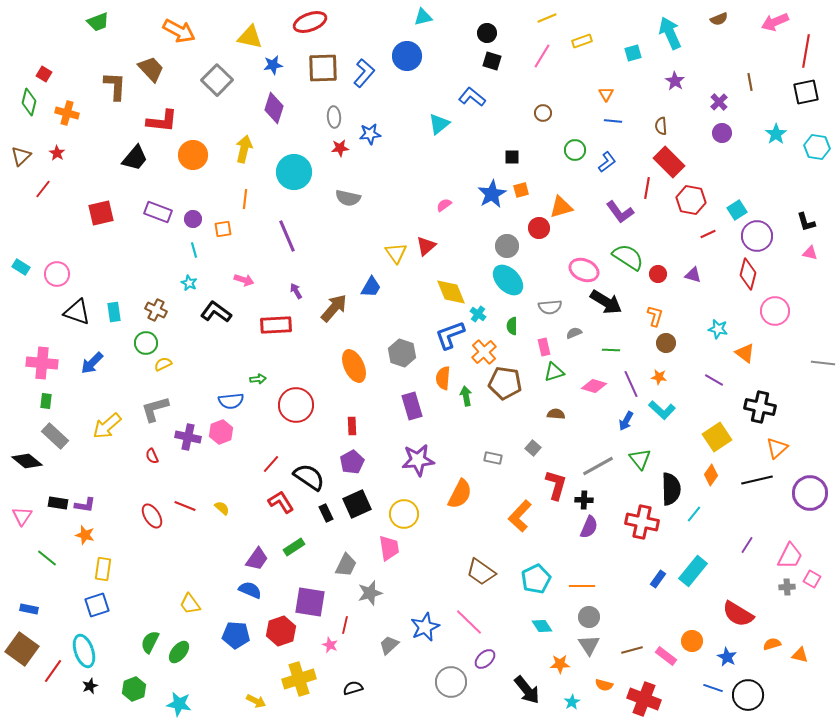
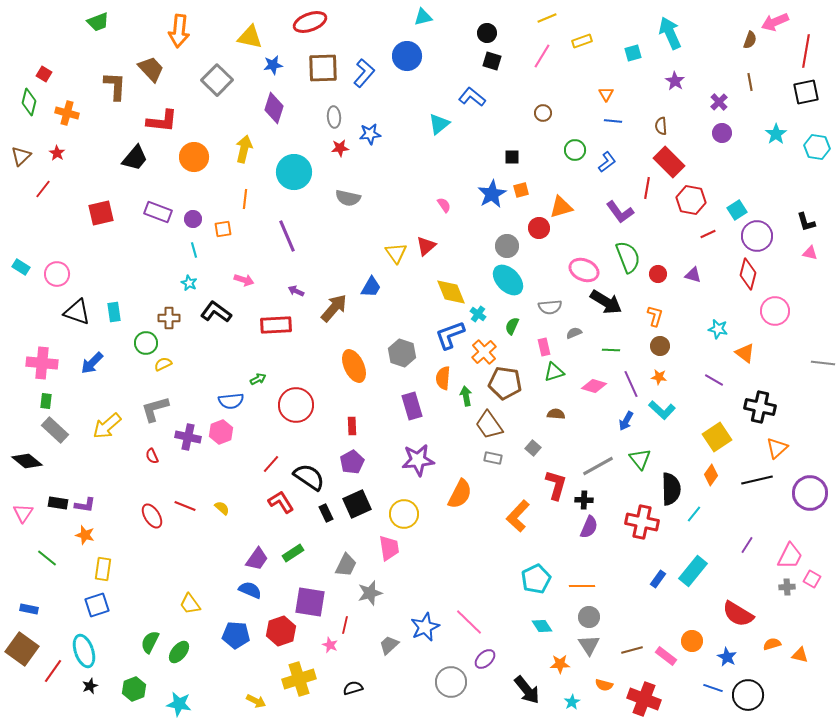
brown semicircle at (719, 19): moved 31 px right, 21 px down; rotated 48 degrees counterclockwise
orange arrow at (179, 31): rotated 68 degrees clockwise
orange circle at (193, 155): moved 1 px right, 2 px down
pink semicircle at (444, 205): rotated 91 degrees clockwise
green semicircle at (628, 257): rotated 36 degrees clockwise
purple arrow at (296, 291): rotated 35 degrees counterclockwise
brown cross at (156, 310): moved 13 px right, 8 px down; rotated 25 degrees counterclockwise
green semicircle at (512, 326): rotated 24 degrees clockwise
brown circle at (666, 343): moved 6 px left, 3 px down
green arrow at (258, 379): rotated 21 degrees counterclockwise
gray rectangle at (55, 436): moved 6 px up
pink triangle at (22, 516): moved 1 px right, 3 px up
orange L-shape at (520, 516): moved 2 px left
green rectangle at (294, 547): moved 1 px left, 6 px down
brown trapezoid at (481, 572): moved 8 px right, 147 px up; rotated 20 degrees clockwise
